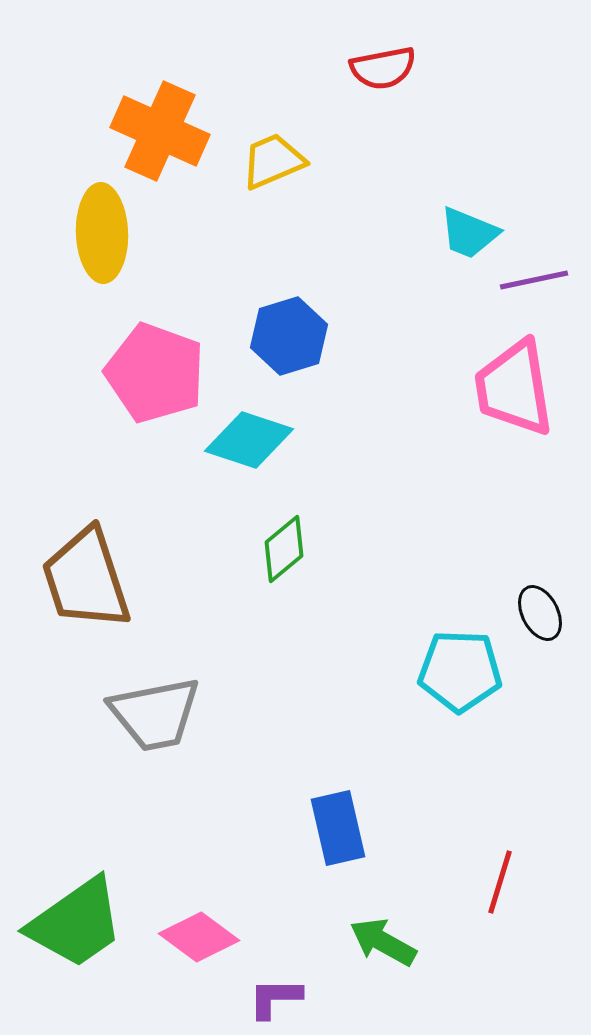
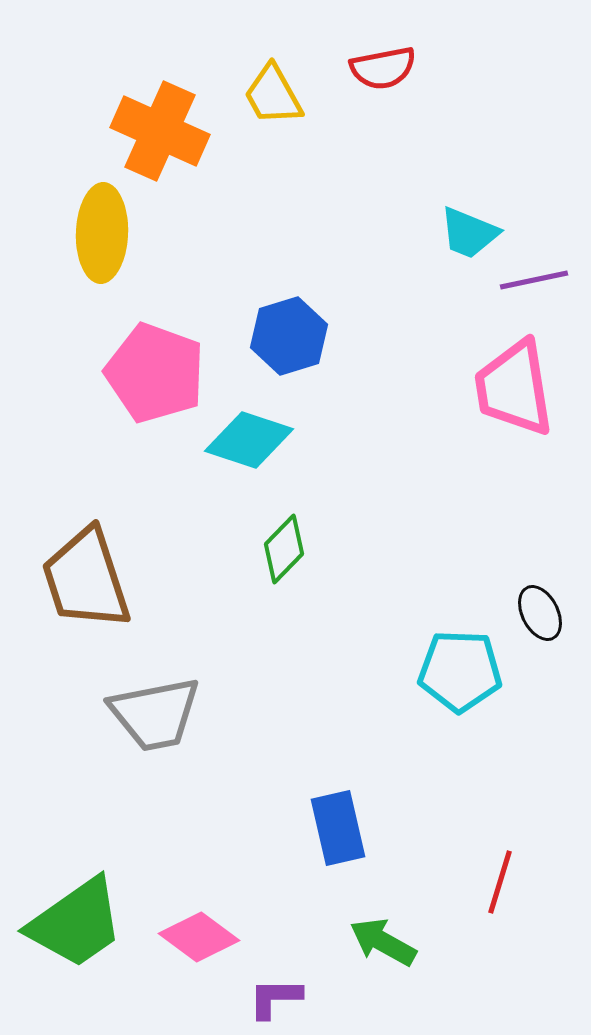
yellow trapezoid: moved 66 px up; rotated 96 degrees counterclockwise
yellow ellipse: rotated 4 degrees clockwise
green diamond: rotated 6 degrees counterclockwise
